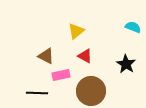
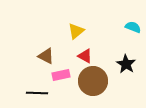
brown circle: moved 2 px right, 10 px up
